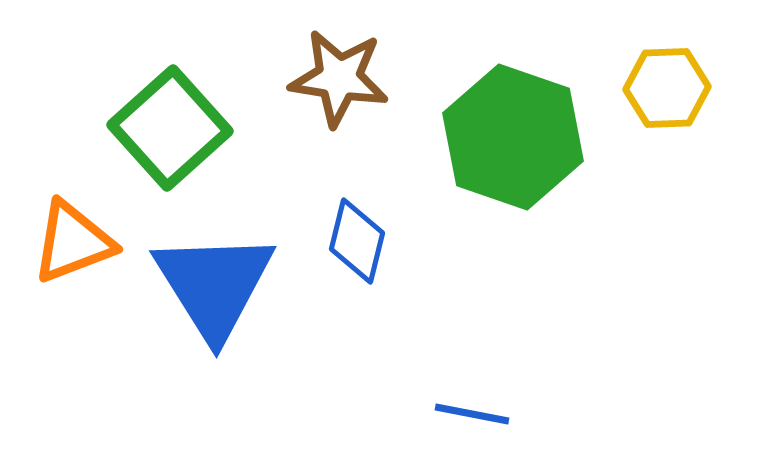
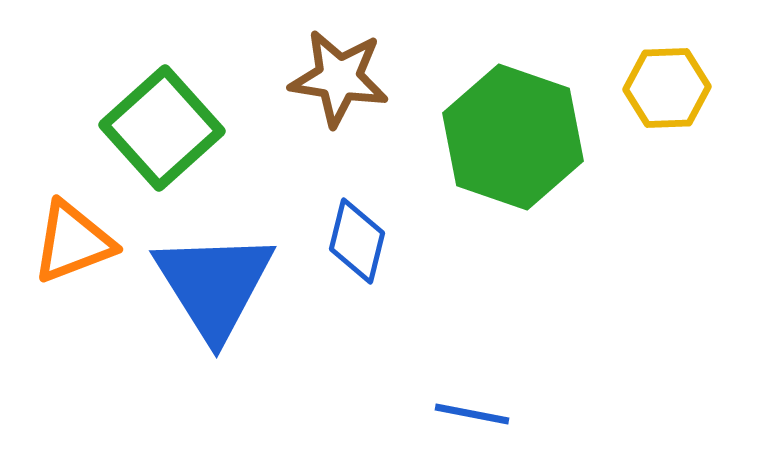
green square: moved 8 px left
